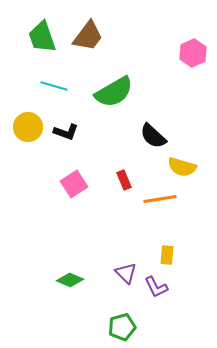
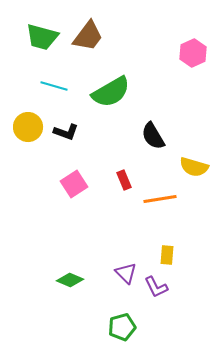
green trapezoid: rotated 56 degrees counterclockwise
green semicircle: moved 3 px left
black semicircle: rotated 16 degrees clockwise
yellow semicircle: moved 12 px right
